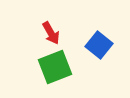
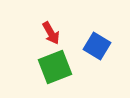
blue square: moved 2 px left, 1 px down; rotated 8 degrees counterclockwise
